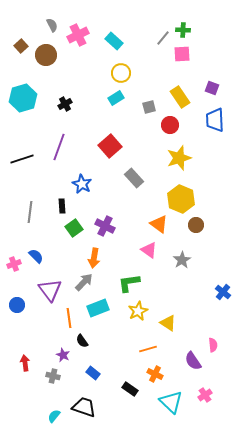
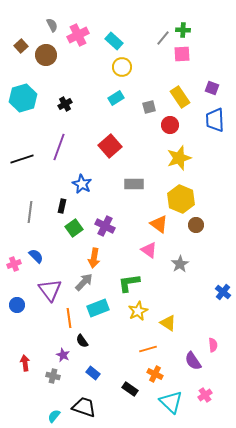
yellow circle at (121, 73): moved 1 px right, 6 px up
gray rectangle at (134, 178): moved 6 px down; rotated 48 degrees counterclockwise
black rectangle at (62, 206): rotated 16 degrees clockwise
gray star at (182, 260): moved 2 px left, 4 px down
